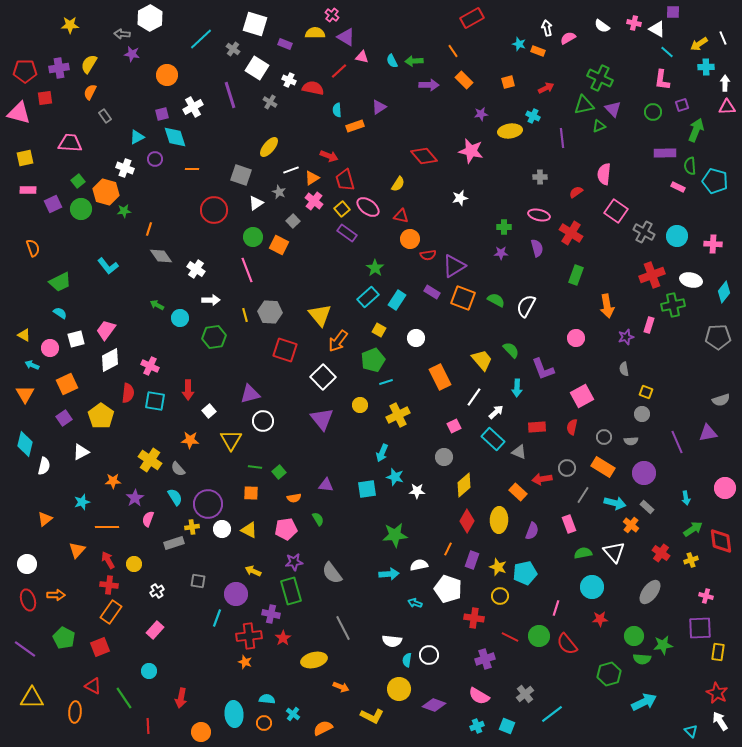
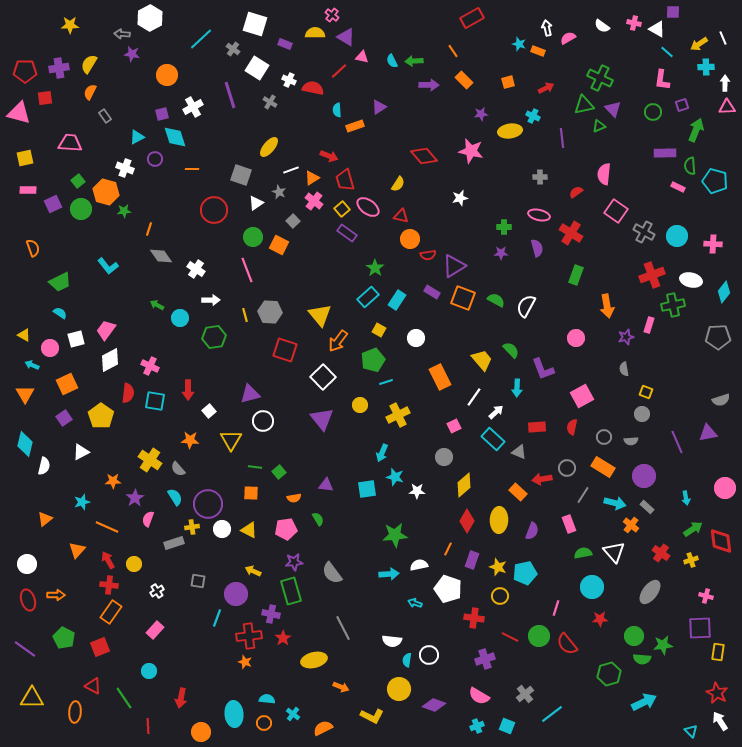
purple circle at (644, 473): moved 3 px down
orange line at (107, 527): rotated 25 degrees clockwise
